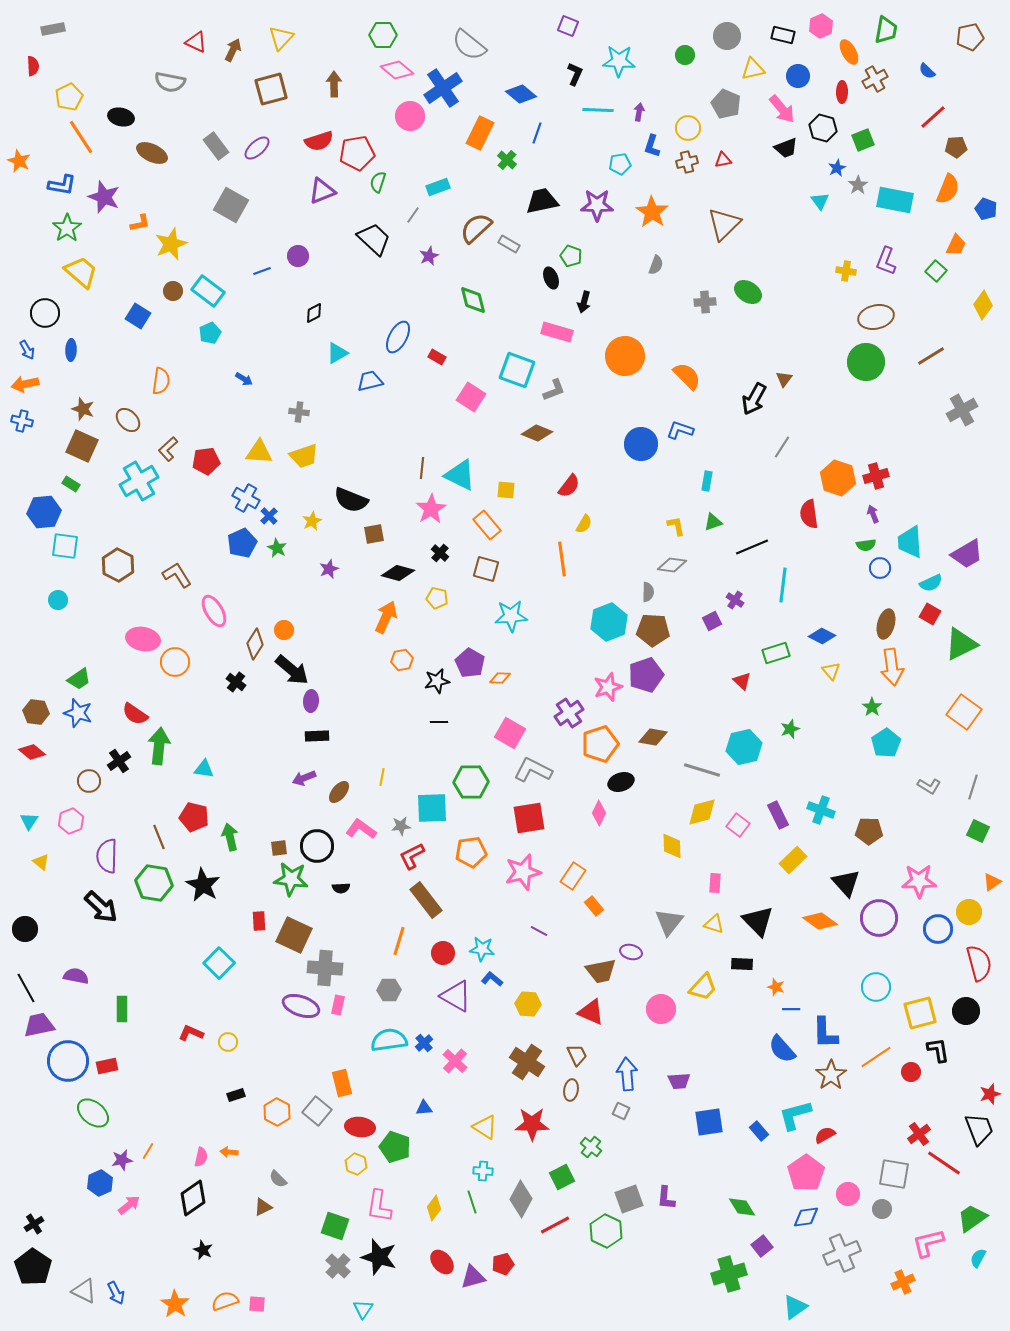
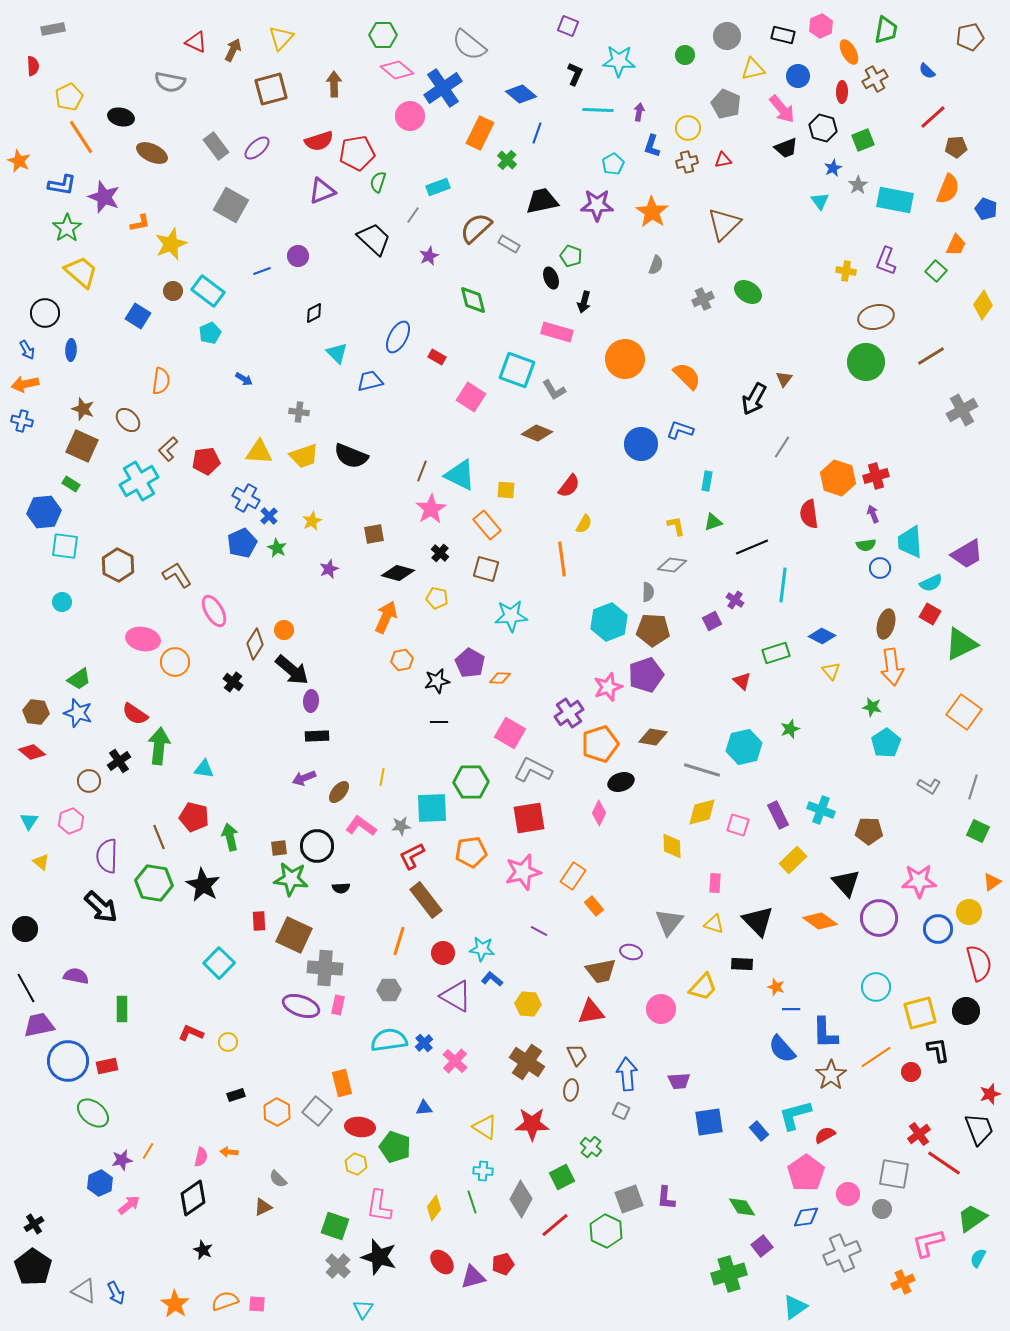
cyan pentagon at (620, 164): moved 7 px left; rotated 20 degrees counterclockwise
blue star at (837, 168): moved 4 px left
gray cross at (705, 302): moved 2 px left, 3 px up; rotated 20 degrees counterclockwise
cyan triangle at (337, 353): rotated 45 degrees counterclockwise
orange circle at (625, 356): moved 3 px down
gray L-shape at (554, 390): rotated 80 degrees clockwise
brown line at (422, 468): moved 3 px down; rotated 15 degrees clockwise
black semicircle at (351, 500): moved 44 px up
cyan circle at (58, 600): moved 4 px right, 2 px down
black cross at (236, 682): moved 3 px left
green star at (872, 707): rotated 24 degrees counterclockwise
pink square at (738, 825): rotated 20 degrees counterclockwise
pink L-shape at (361, 829): moved 3 px up
red triangle at (591, 1012): rotated 32 degrees counterclockwise
red line at (555, 1225): rotated 12 degrees counterclockwise
